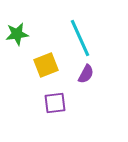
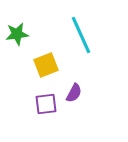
cyan line: moved 1 px right, 3 px up
purple semicircle: moved 12 px left, 19 px down
purple square: moved 9 px left, 1 px down
